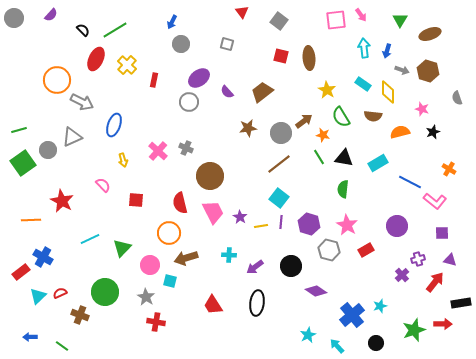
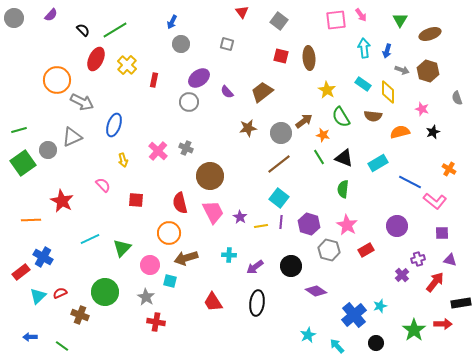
black triangle at (344, 158): rotated 12 degrees clockwise
red trapezoid at (213, 305): moved 3 px up
blue cross at (352, 315): moved 2 px right
green star at (414, 330): rotated 15 degrees counterclockwise
